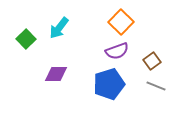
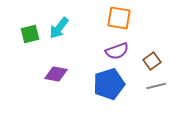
orange square: moved 2 px left, 4 px up; rotated 35 degrees counterclockwise
green square: moved 4 px right, 5 px up; rotated 30 degrees clockwise
purple diamond: rotated 10 degrees clockwise
gray line: rotated 36 degrees counterclockwise
